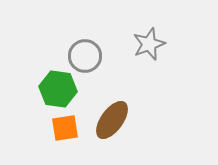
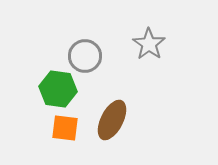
gray star: rotated 16 degrees counterclockwise
brown ellipse: rotated 9 degrees counterclockwise
orange square: rotated 16 degrees clockwise
